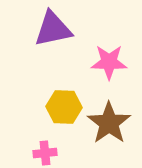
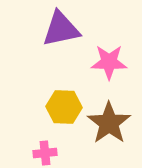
purple triangle: moved 8 px right
